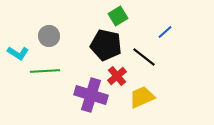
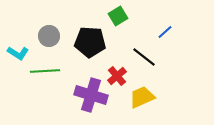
black pentagon: moved 16 px left, 3 px up; rotated 8 degrees counterclockwise
